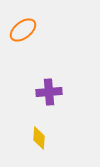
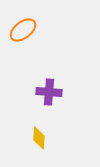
purple cross: rotated 10 degrees clockwise
